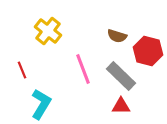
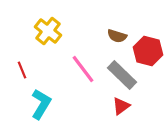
pink line: rotated 16 degrees counterclockwise
gray rectangle: moved 1 px right, 1 px up
red triangle: rotated 36 degrees counterclockwise
